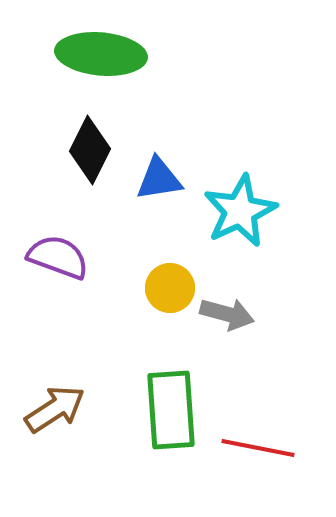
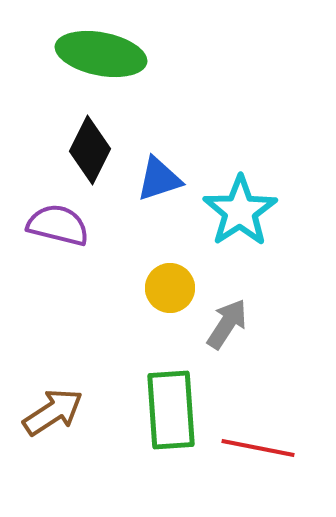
green ellipse: rotated 6 degrees clockwise
blue triangle: rotated 9 degrees counterclockwise
cyan star: rotated 8 degrees counterclockwise
purple semicircle: moved 32 px up; rotated 6 degrees counterclockwise
gray arrow: moved 10 px down; rotated 72 degrees counterclockwise
brown arrow: moved 2 px left, 3 px down
